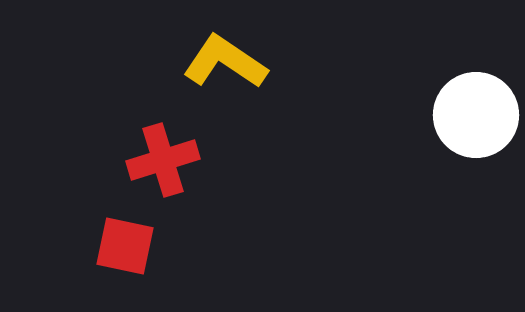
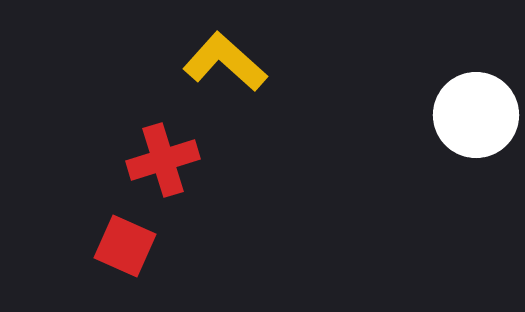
yellow L-shape: rotated 8 degrees clockwise
red square: rotated 12 degrees clockwise
